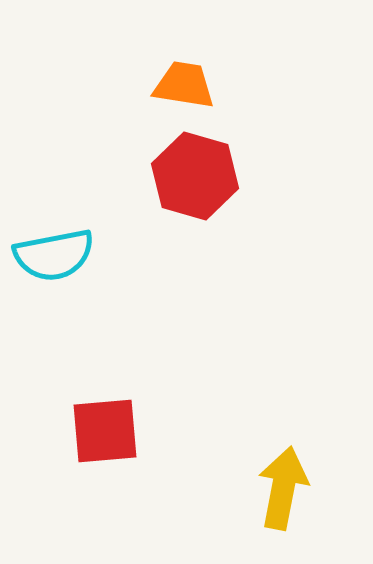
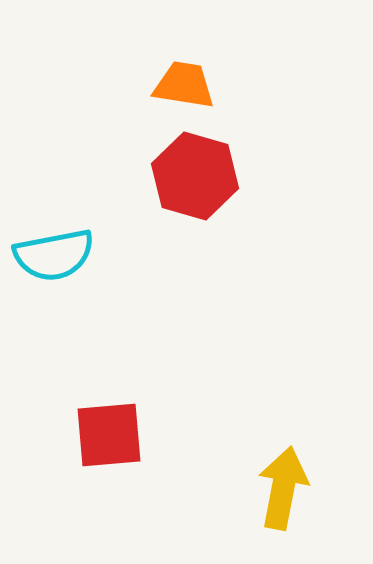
red square: moved 4 px right, 4 px down
